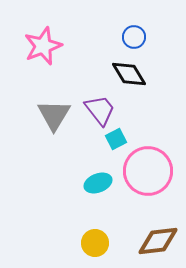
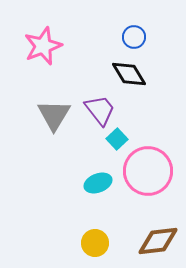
cyan square: moved 1 px right; rotated 15 degrees counterclockwise
